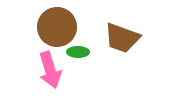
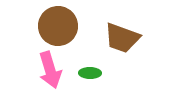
brown circle: moved 1 px right, 1 px up
green ellipse: moved 12 px right, 21 px down
